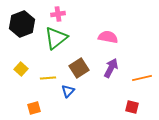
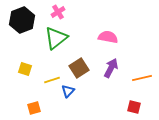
pink cross: moved 2 px up; rotated 24 degrees counterclockwise
black hexagon: moved 4 px up
yellow square: moved 4 px right; rotated 24 degrees counterclockwise
yellow line: moved 4 px right, 2 px down; rotated 14 degrees counterclockwise
red square: moved 2 px right
